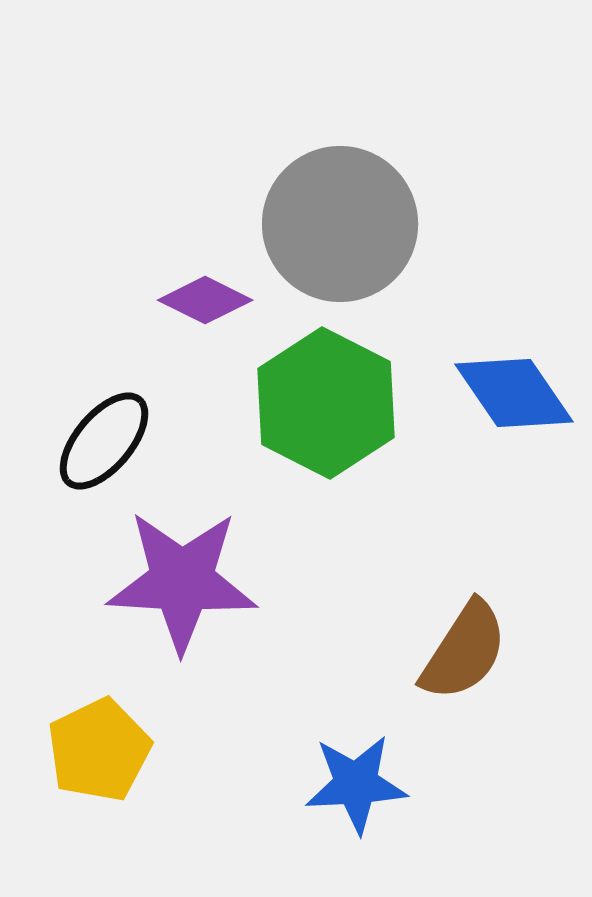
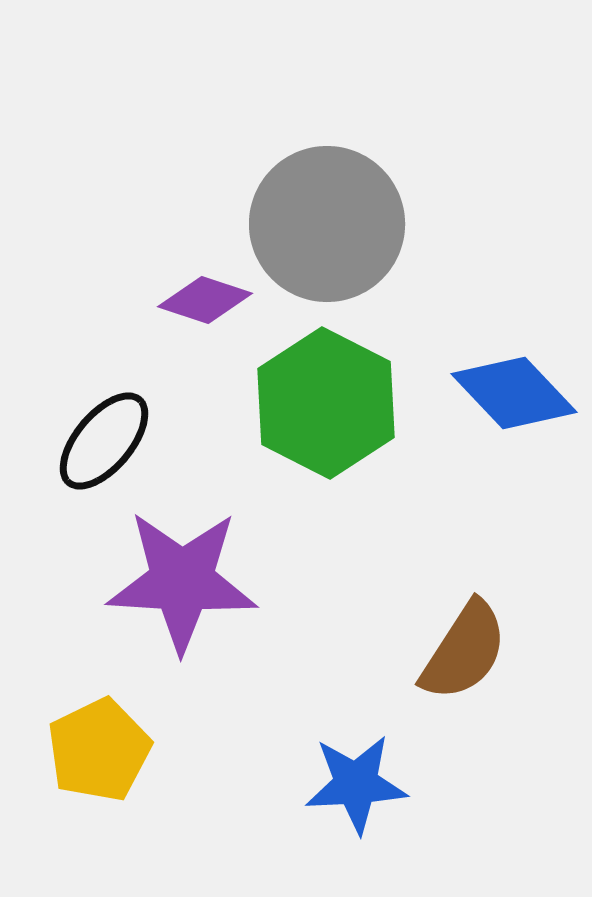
gray circle: moved 13 px left
purple diamond: rotated 8 degrees counterclockwise
blue diamond: rotated 9 degrees counterclockwise
